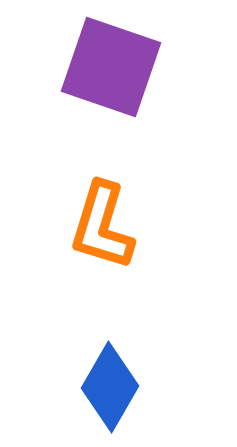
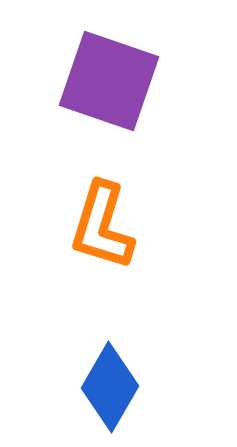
purple square: moved 2 px left, 14 px down
